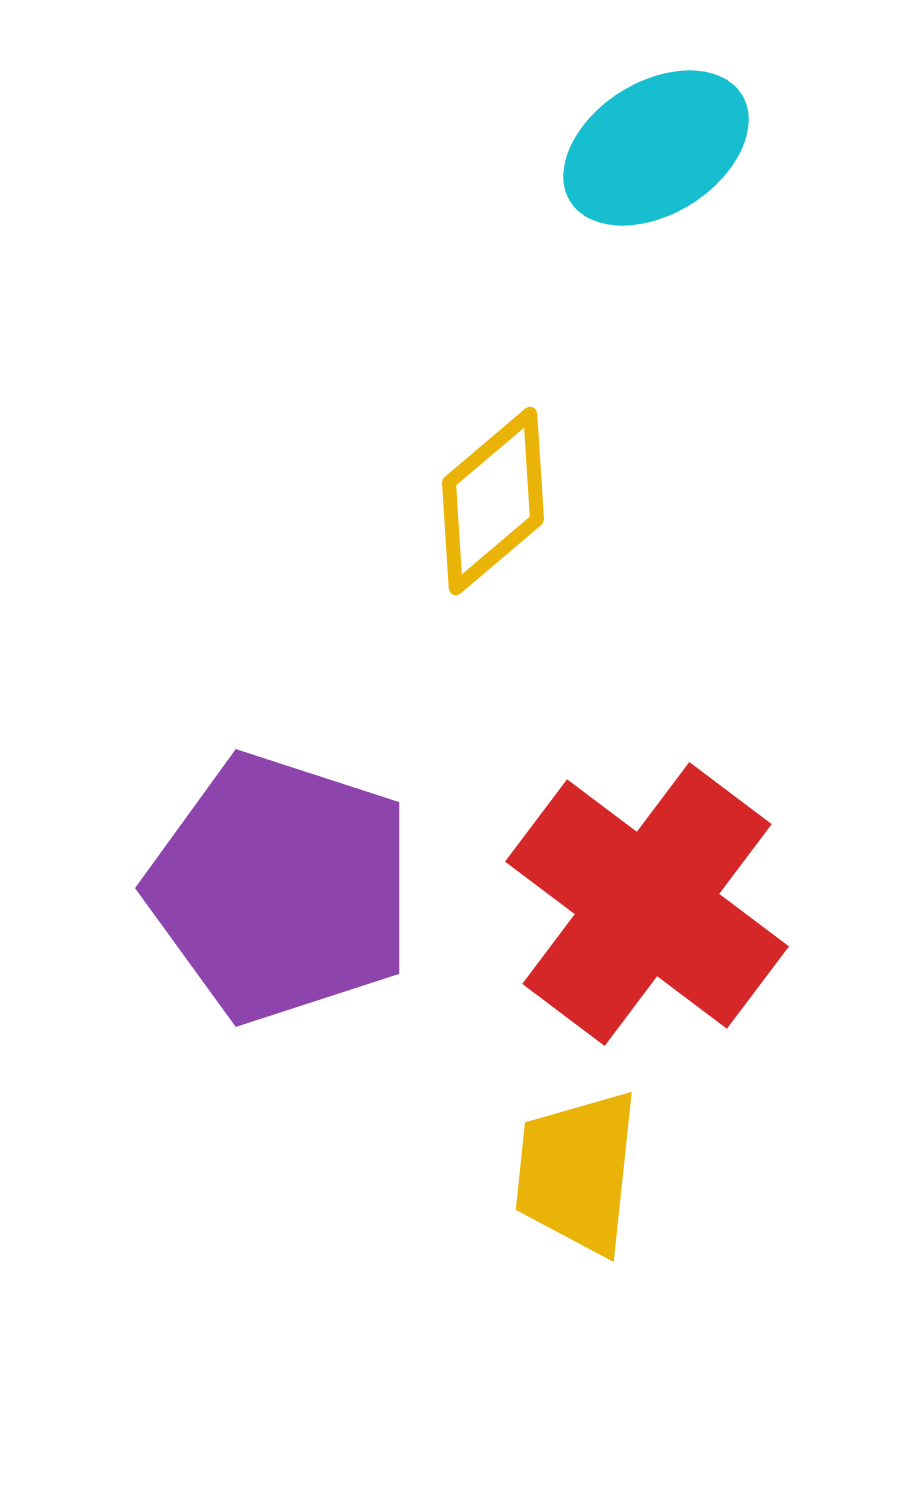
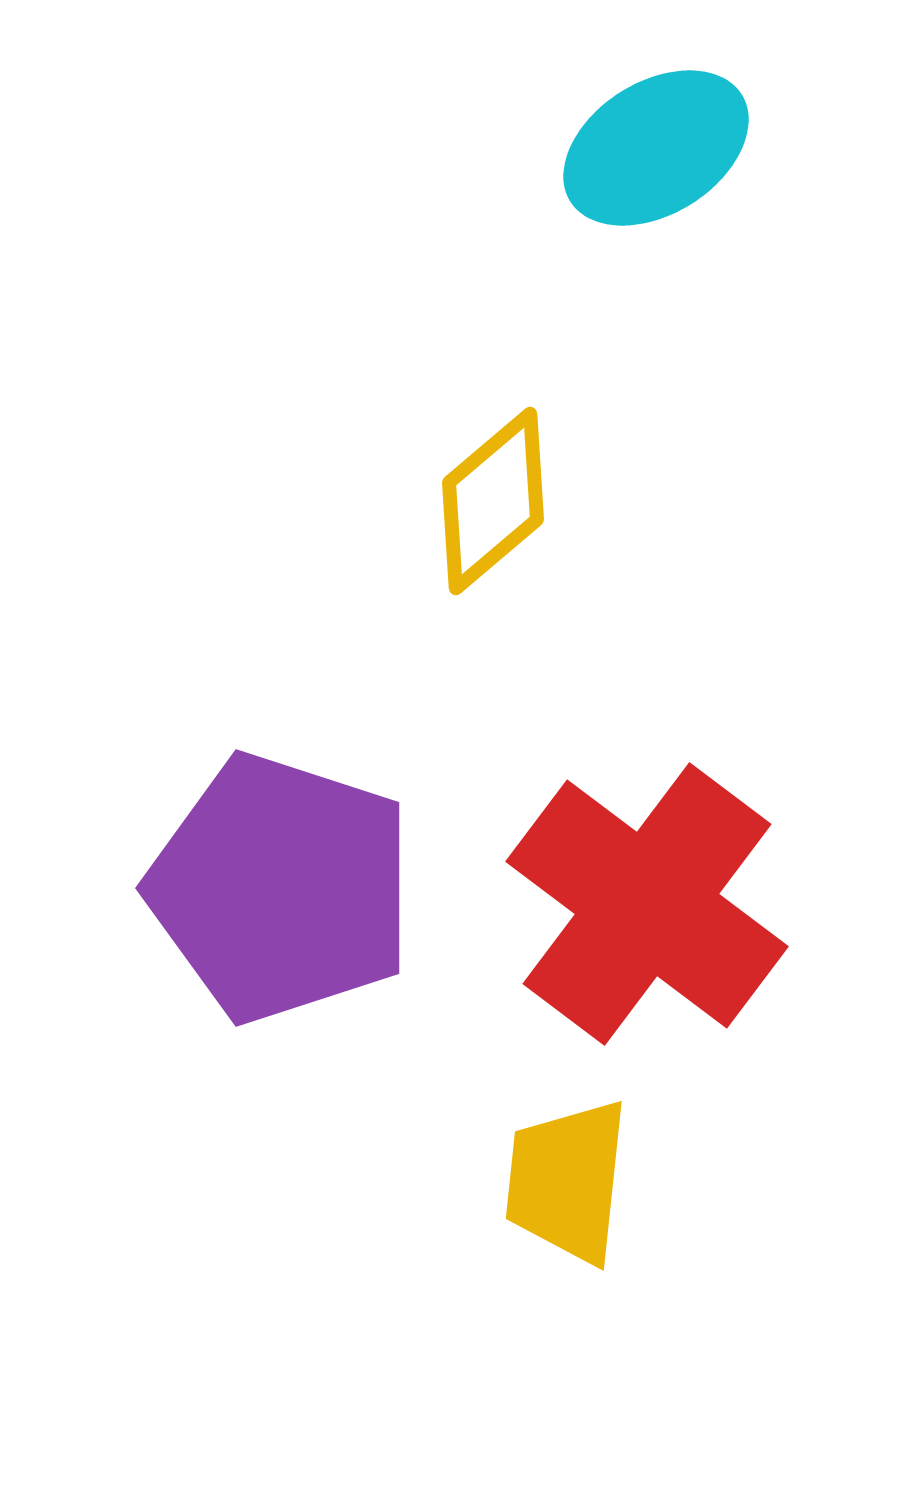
yellow trapezoid: moved 10 px left, 9 px down
